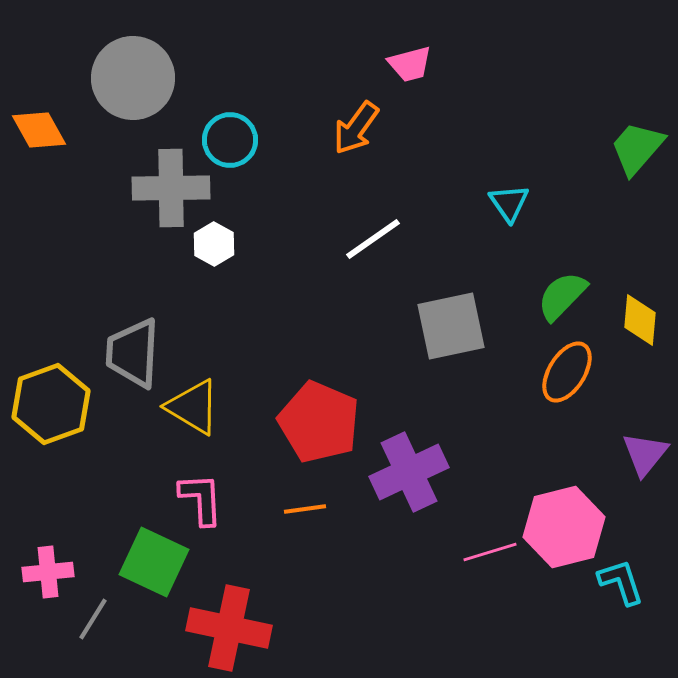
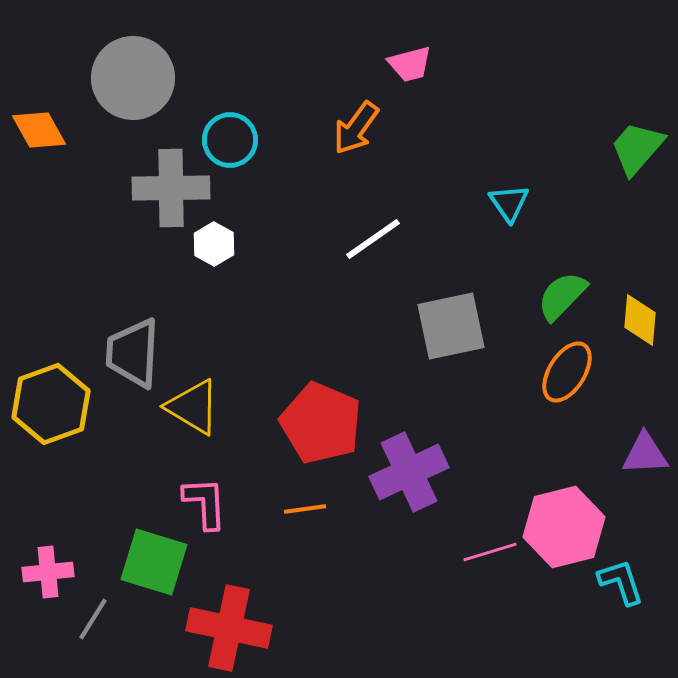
red pentagon: moved 2 px right, 1 px down
purple triangle: rotated 48 degrees clockwise
pink L-shape: moved 4 px right, 4 px down
green square: rotated 8 degrees counterclockwise
